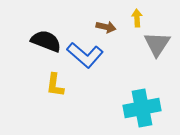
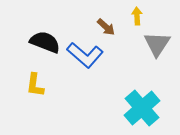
yellow arrow: moved 2 px up
brown arrow: rotated 30 degrees clockwise
black semicircle: moved 1 px left, 1 px down
yellow L-shape: moved 20 px left
cyan cross: rotated 30 degrees counterclockwise
